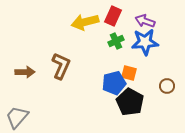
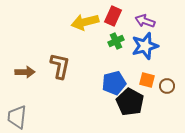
blue star: moved 4 px down; rotated 12 degrees counterclockwise
brown L-shape: moved 1 px left; rotated 12 degrees counterclockwise
orange square: moved 18 px right, 7 px down
gray trapezoid: rotated 35 degrees counterclockwise
